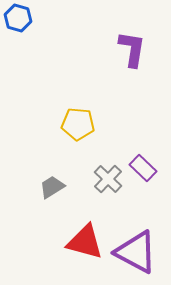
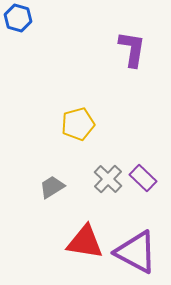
yellow pentagon: rotated 20 degrees counterclockwise
purple rectangle: moved 10 px down
red triangle: rotated 6 degrees counterclockwise
